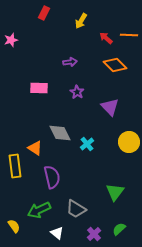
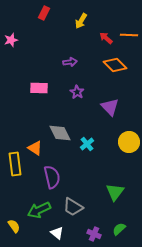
yellow rectangle: moved 2 px up
gray trapezoid: moved 3 px left, 2 px up
purple cross: rotated 24 degrees counterclockwise
